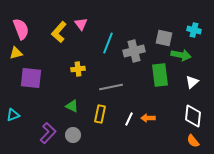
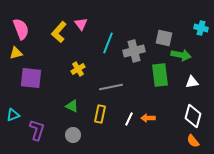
cyan cross: moved 7 px right, 2 px up
yellow cross: rotated 24 degrees counterclockwise
white triangle: rotated 32 degrees clockwise
white diamond: rotated 10 degrees clockwise
purple L-shape: moved 11 px left, 3 px up; rotated 25 degrees counterclockwise
